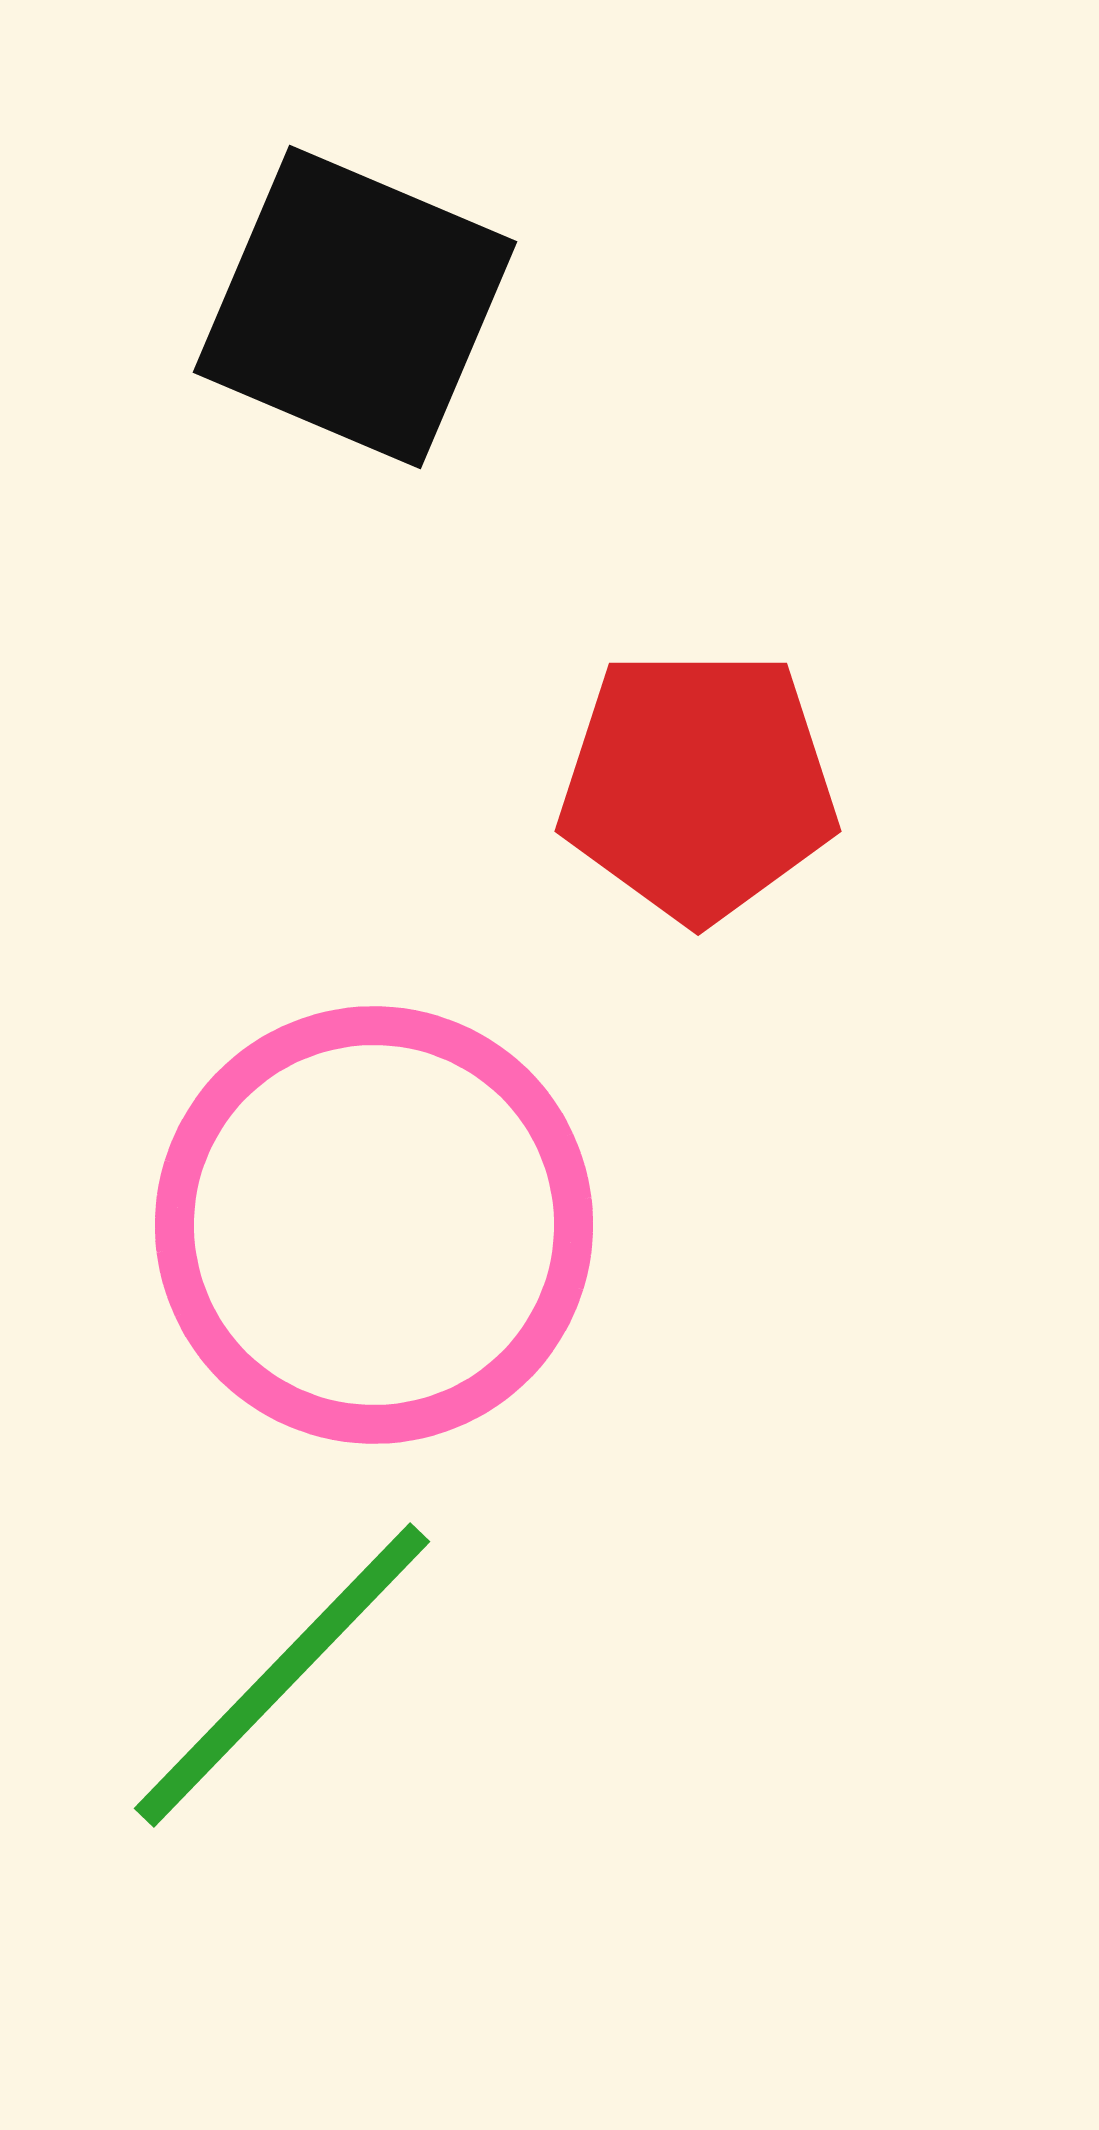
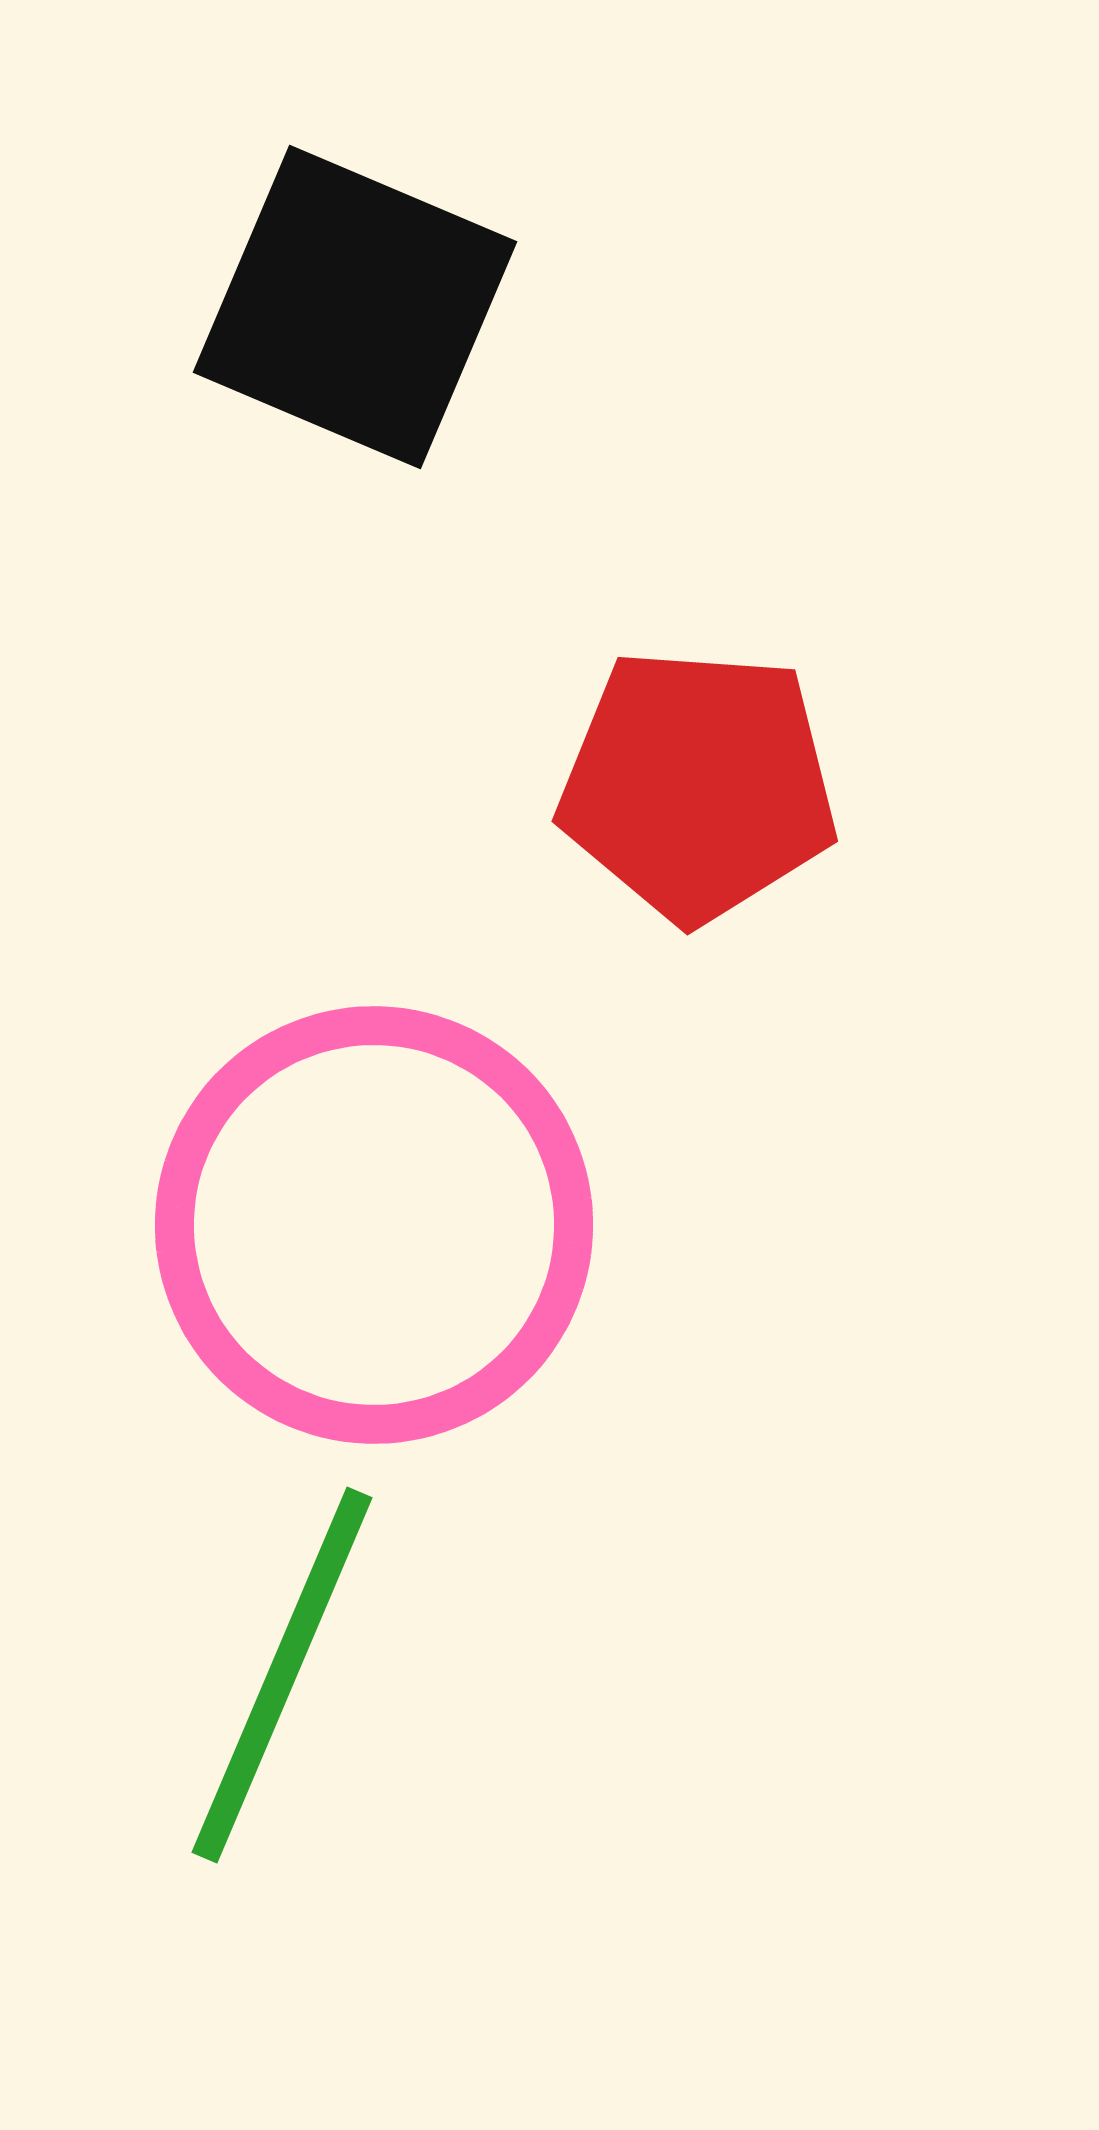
red pentagon: rotated 4 degrees clockwise
green line: rotated 21 degrees counterclockwise
